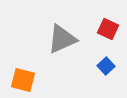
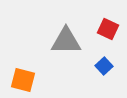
gray triangle: moved 4 px right, 2 px down; rotated 24 degrees clockwise
blue square: moved 2 px left
